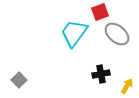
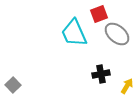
red square: moved 1 px left, 2 px down
cyan trapezoid: rotated 60 degrees counterclockwise
gray square: moved 6 px left, 5 px down
